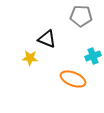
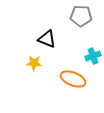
yellow star: moved 4 px right, 5 px down
